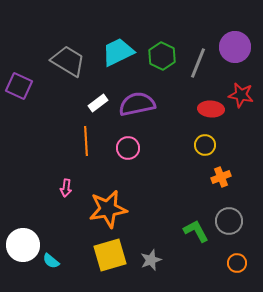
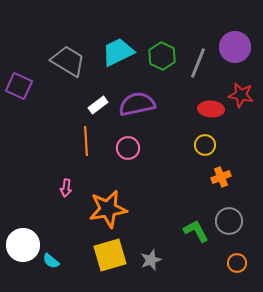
white rectangle: moved 2 px down
